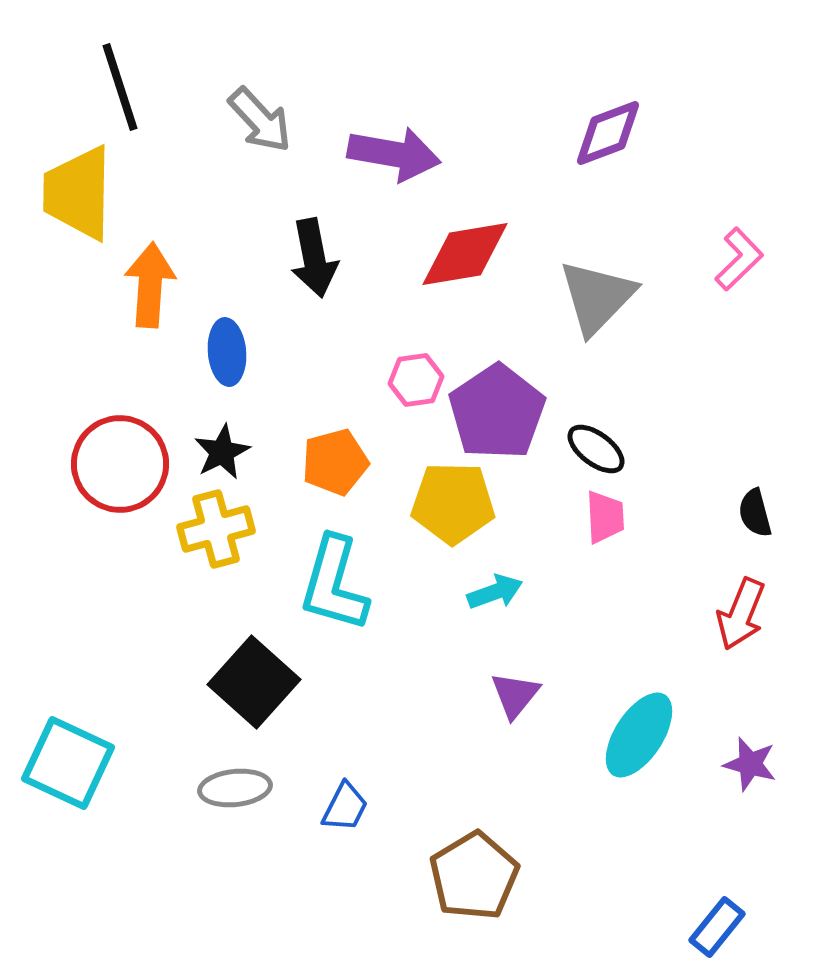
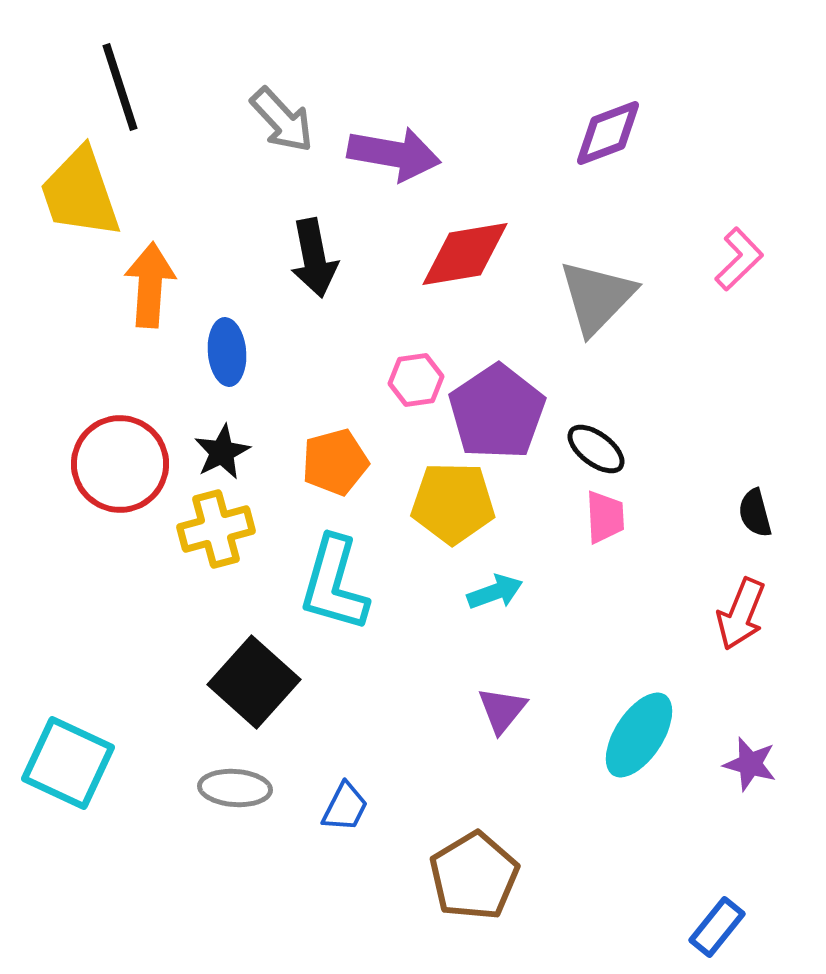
gray arrow: moved 22 px right
yellow trapezoid: moved 2 px right; rotated 20 degrees counterclockwise
purple triangle: moved 13 px left, 15 px down
gray ellipse: rotated 10 degrees clockwise
